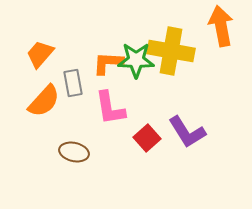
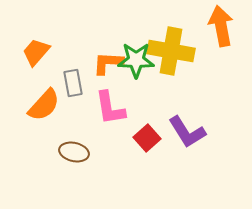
orange trapezoid: moved 4 px left, 2 px up
orange semicircle: moved 4 px down
